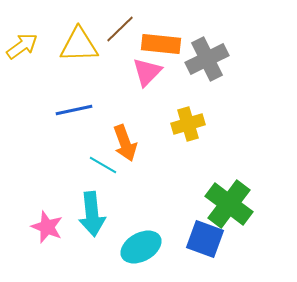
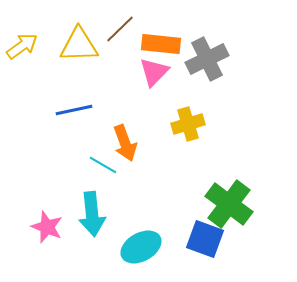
pink triangle: moved 7 px right
